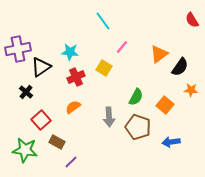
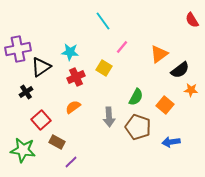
black semicircle: moved 3 px down; rotated 18 degrees clockwise
black cross: rotated 16 degrees clockwise
green star: moved 2 px left
